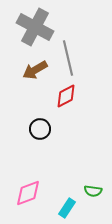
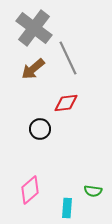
gray cross: moved 1 px left, 1 px down; rotated 9 degrees clockwise
gray line: rotated 12 degrees counterclockwise
brown arrow: moved 2 px left, 1 px up; rotated 10 degrees counterclockwise
red diamond: moved 7 px down; rotated 20 degrees clockwise
pink diamond: moved 2 px right, 3 px up; rotated 20 degrees counterclockwise
cyan rectangle: rotated 30 degrees counterclockwise
